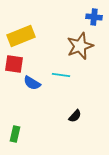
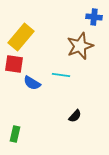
yellow rectangle: moved 1 px down; rotated 28 degrees counterclockwise
